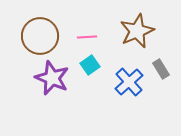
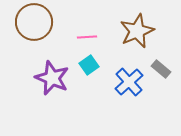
brown circle: moved 6 px left, 14 px up
cyan square: moved 1 px left
gray rectangle: rotated 18 degrees counterclockwise
